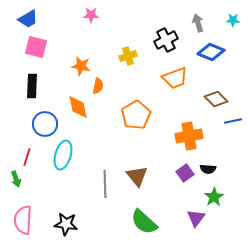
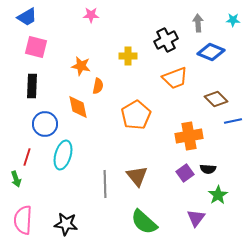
blue trapezoid: moved 1 px left, 2 px up
gray arrow: rotated 12 degrees clockwise
yellow cross: rotated 18 degrees clockwise
green star: moved 4 px right, 2 px up
